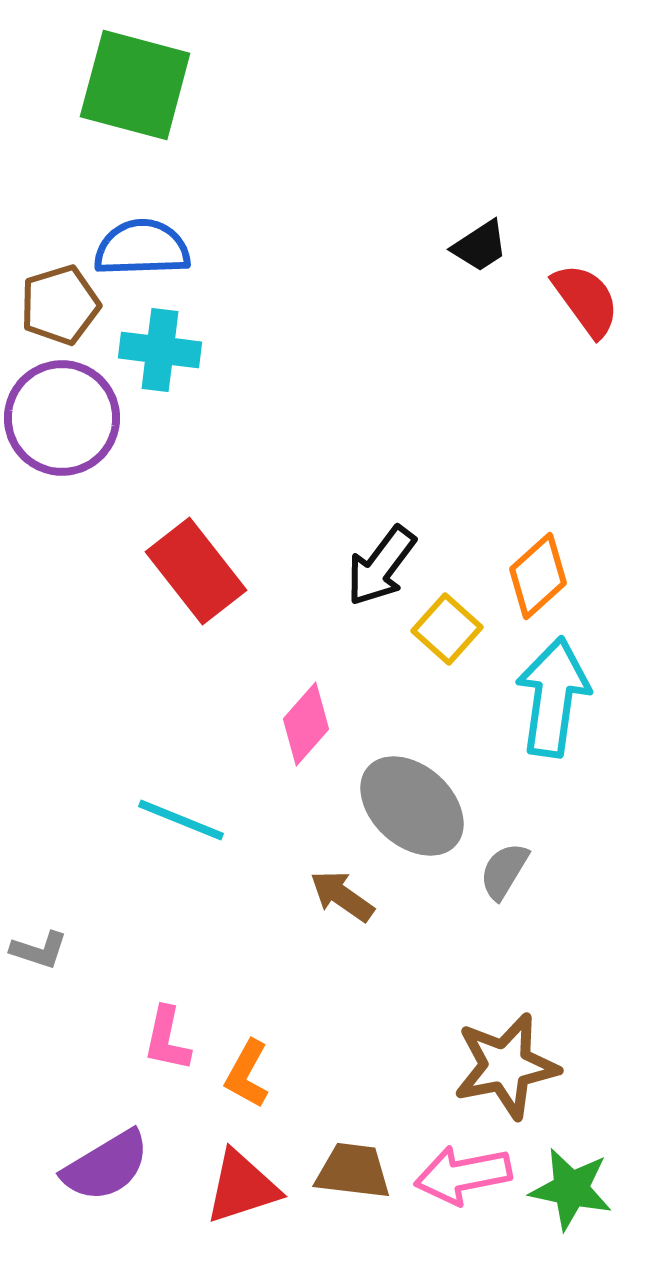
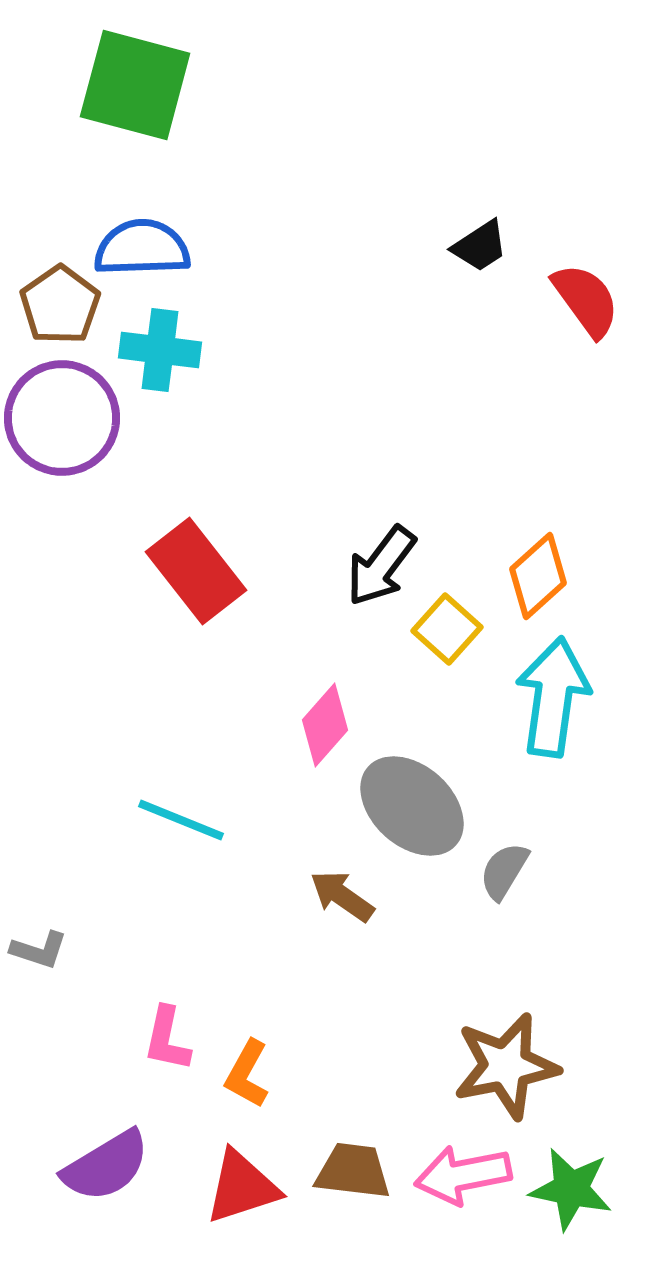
brown pentagon: rotated 18 degrees counterclockwise
pink diamond: moved 19 px right, 1 px down
